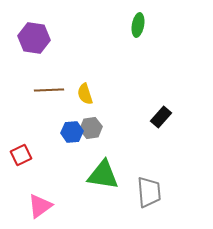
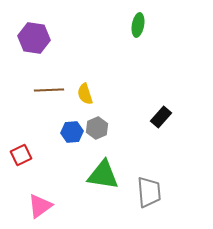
gray hexagon: moved 6 px right; rotated 15 degrees counterclockwise
